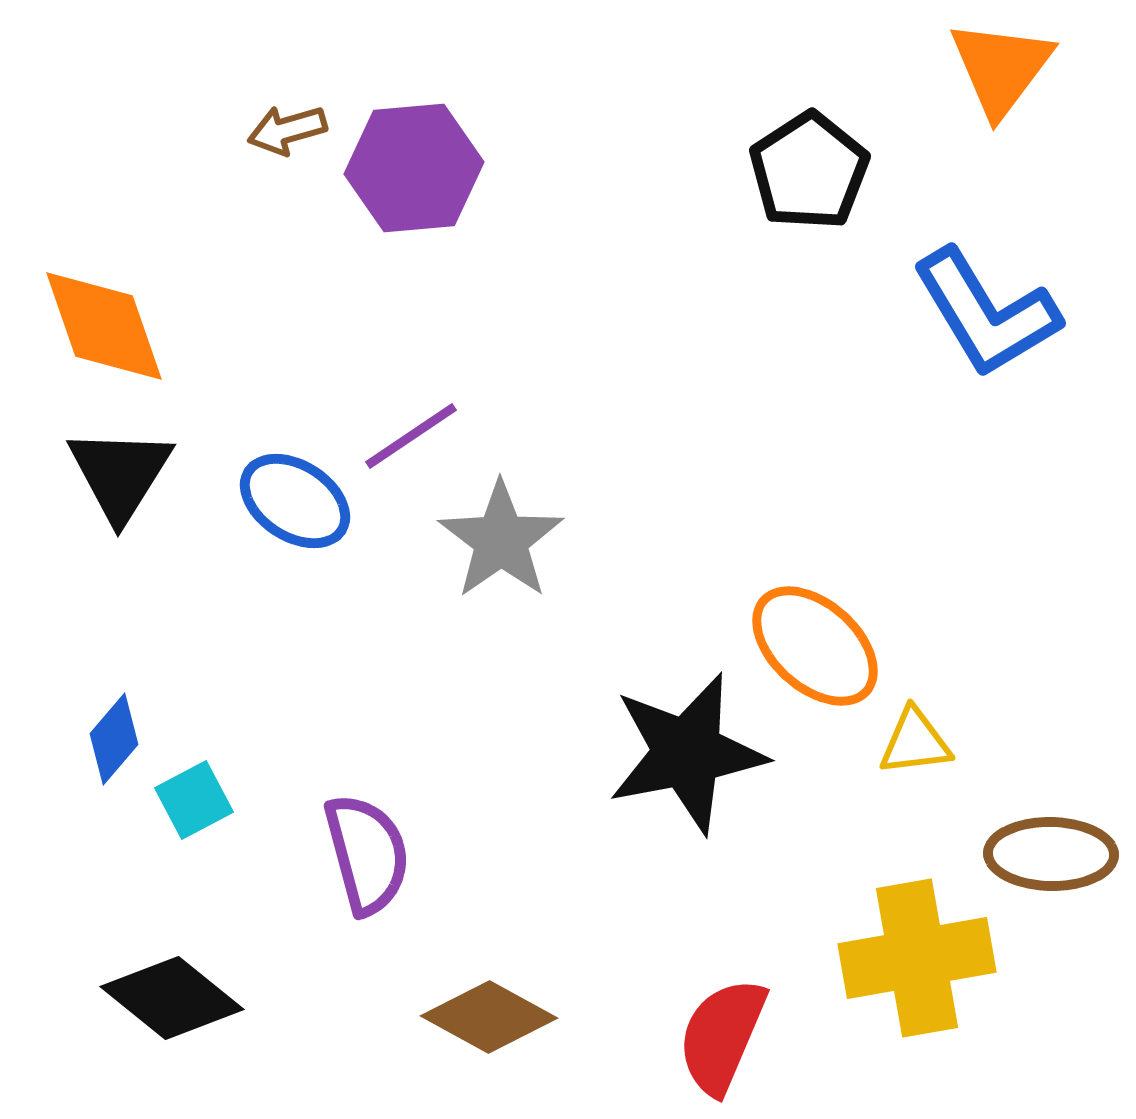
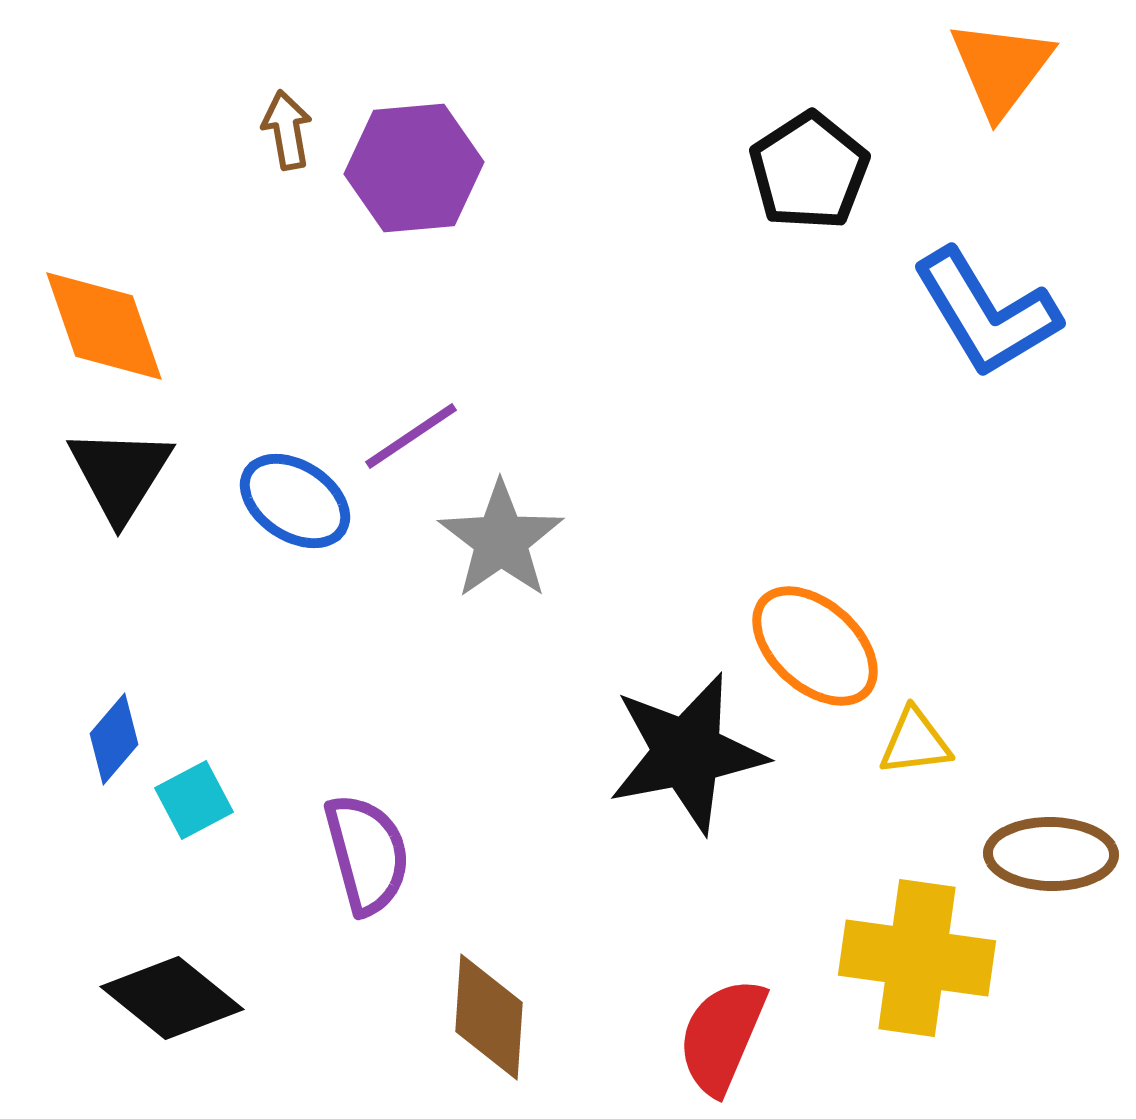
brown arrow: rotated 96 degrees clockwise
yellow cross: rotated 18 degrees clockwise
brown diamond: rotated 65 degrees clockwise
